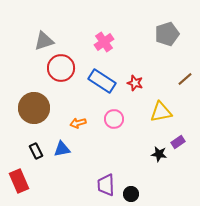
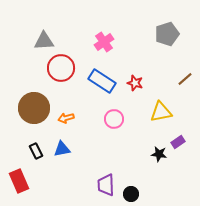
gray triangle: rotated 15 degrees clockwise
orange arrow: moved 12 px left, 5 px up
